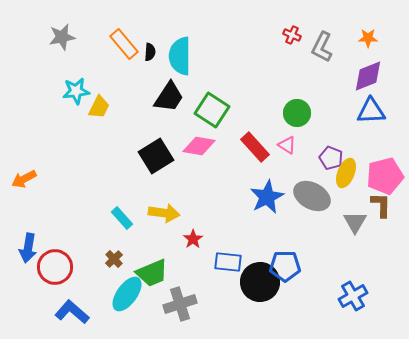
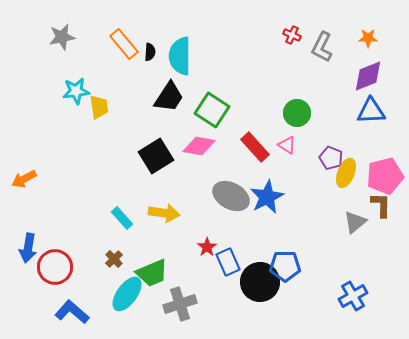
yellow trapezoid: rotated 35 degrees counterclockwise
gray ellipse: moved 81 px left
gray triangle: rotated 20 degrees clockwise
red star: moved 14 px right, 8 px down
blue rectangle: rotated 60 degrees clockwise
